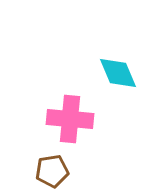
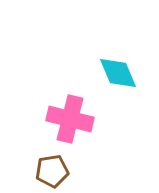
pink cross: rotated 9 degrees clockwise
